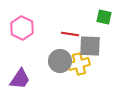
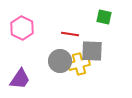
gray square: moved 2 px right, 5 px down
